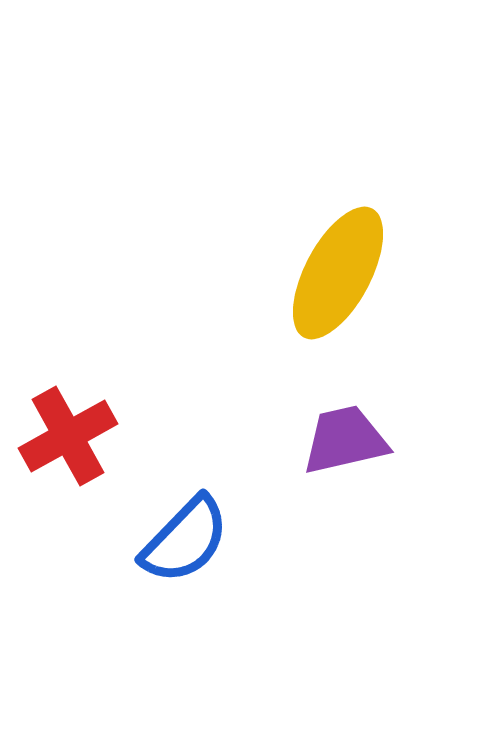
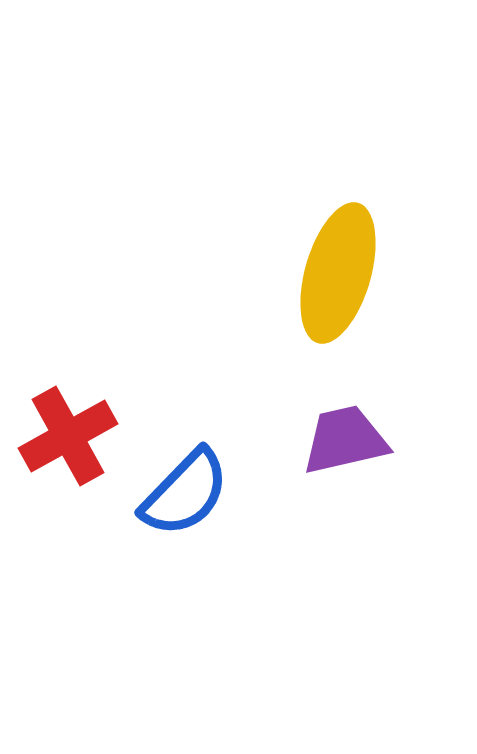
yellow ellipse: rotated 12 degrees counterclockwise
blue semicircle: moved 47 px up
